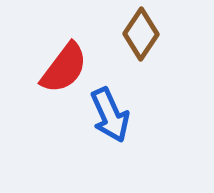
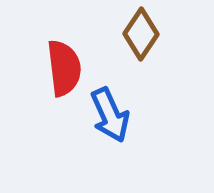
red semicircle: rotated 44 degrees counterclockwise
